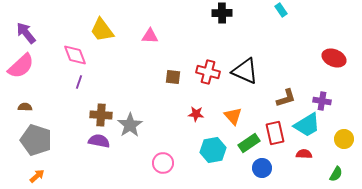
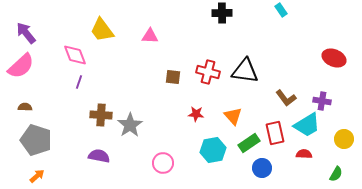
black triangle: rotated 16 degrees counterclockwise
brown L-shape: rotated 70 degrees clockwise
purple semicircle: moved 15 px down
